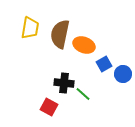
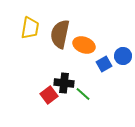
blue circle: moved 18 px up
red square: moved 12 px up; rotated 24 degrees clockwise
